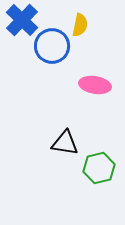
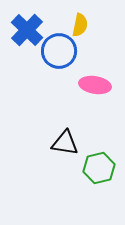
blue cross: moved 5 px right, 10 px down
blue circle: moved 7 px right, 5 px down
